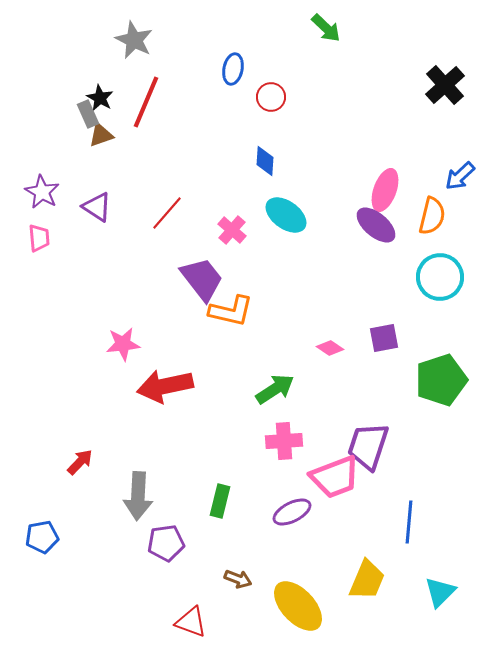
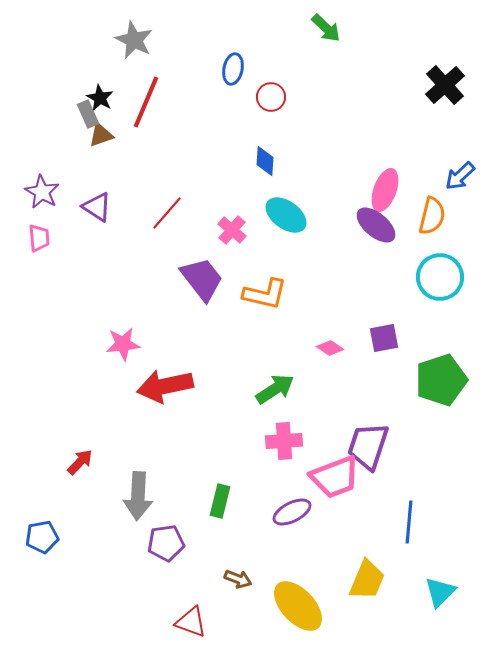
orange L-shape at (231, 311): moved 34 px right, 17 px up
